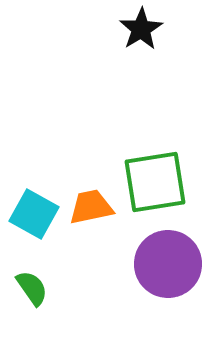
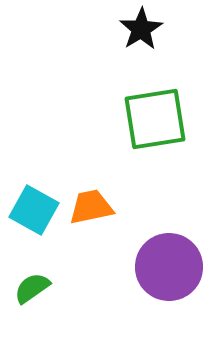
green square: moved 63 px up
cyan square: moved 4 px up
purple circle: moved 1 px right, 3 px down
green semicircle: rotated 90 degrees counterclockwise
